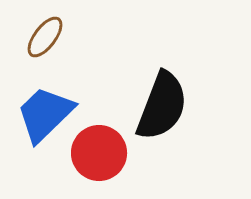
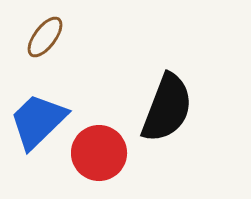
black semicircle: moved 5 px right, 2 px down
blue trapezoid: moved 7 px left, 7 px down
